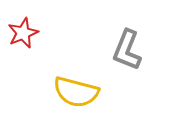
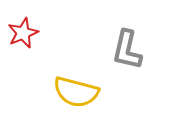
gray L-shape: rotated 9 degrees counterclockwise
